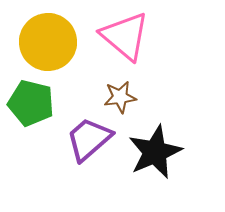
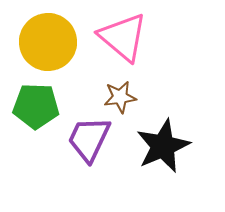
pink triangle: moved 2 px left, 1 px down
green pentagon: moved 5 px right, 3 px down; rotated 12 degrees counterclockwise
purple trapezoid: rotated 24 degrees counterclockwise
black star: moved 8 px right, 6 px up
